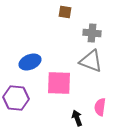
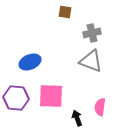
gray cross: rotated 18 degrees counterclockwise
pink square: moved 8 px left, 13 px down
